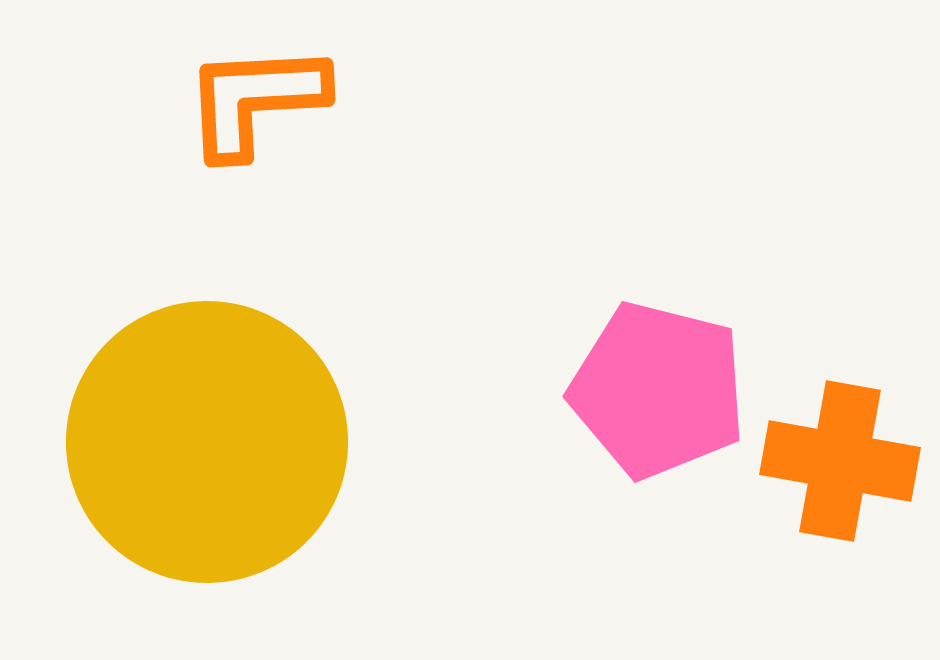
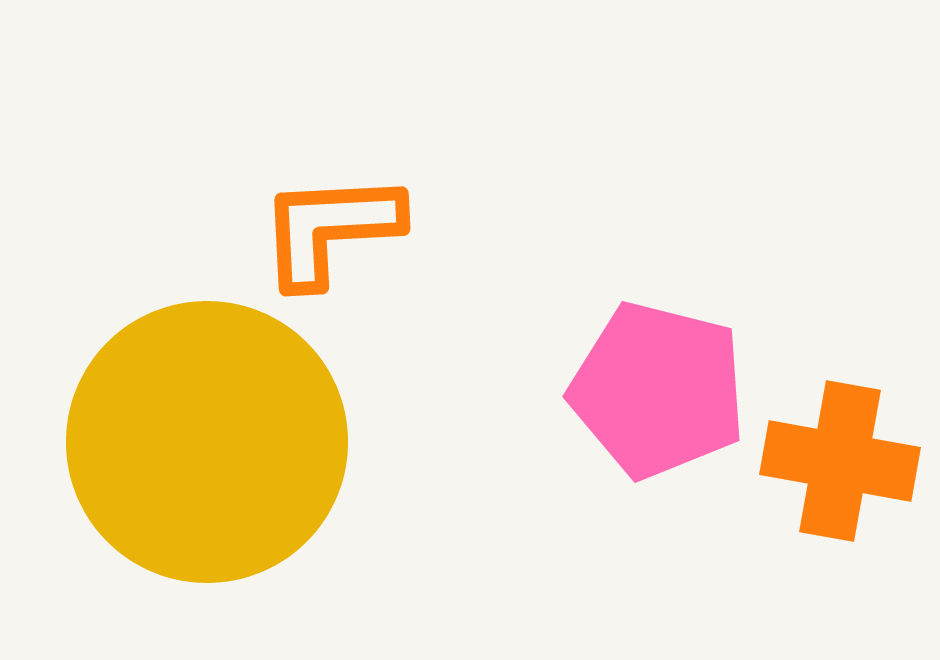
orange L-shape: moved 75 px right, 129 px down
